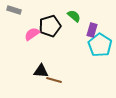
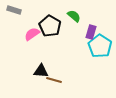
black pentagon: rotated 25 degrees counterclockwise
purple rectangle: moved 1 px left, 2 px down
cyan pentagon: moved 1 px down
